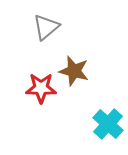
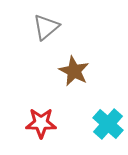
brown star: rotated 12 degrees clockwise
red star: moved 35 px down
